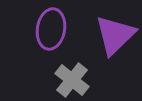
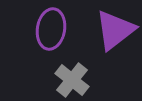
purple triangle: moved 5 px up; rotated 6 degrees clockwise
